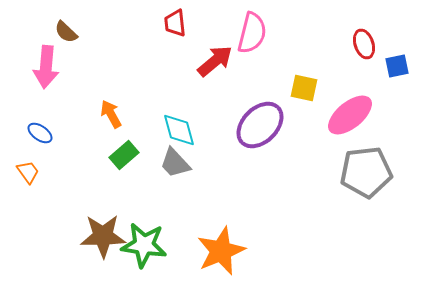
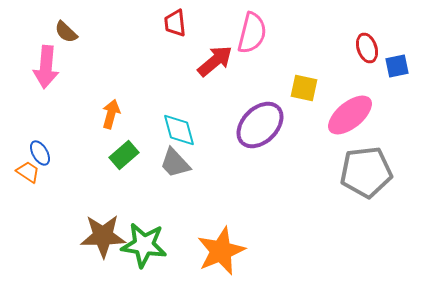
red ellipse: moved 3 px right, 4 px down
orange arrow: rotated 44 degrees clockwise
blue ellipse: moved 20 px down; rotated 25 degrees clockwise
orange trapezoid: rotated 20 degrees counterclockwise
